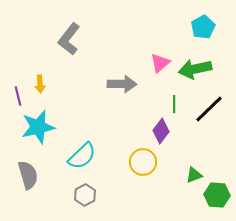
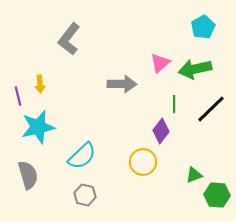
black line: moved 2 px right
gray hexagon: rotated 20 degrees counterclockwise
